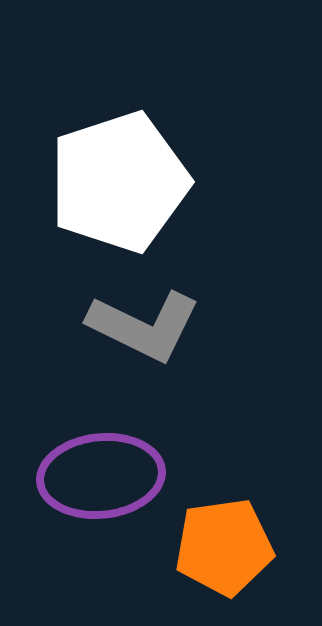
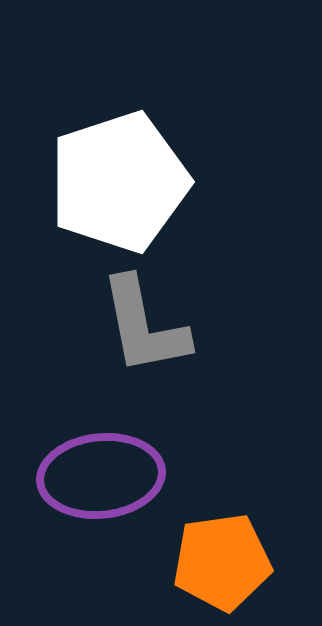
gray L-shape: rotated 53 degrees clockwise
orange pentagon: moved 2 px left, 15 px down
